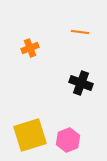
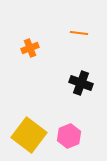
orange line: moved 1 px left, 1 px down
yellow square: moved 1 px left; rotated 36 degrees counterclockwise
pink hexagon: moved 1 px right, 4 px up
